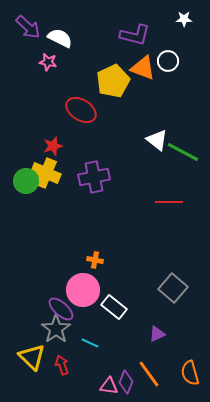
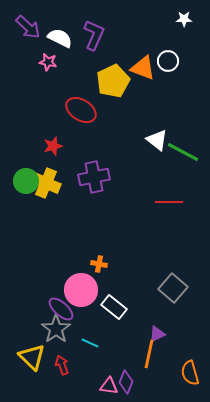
purple L-shape: moved 41 px left; rotated 80 degrees counterclockwise
yellow cross: moved 10 px down
orange cross: moved 4 px right, 4 px down
pink circle: moved 2 px left
orange line: moved 20 px up; rotated 48 degrees clockwise
